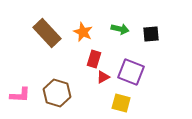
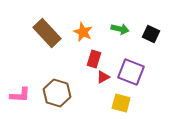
black square: rotated 30 degrees clockwise
